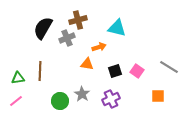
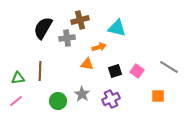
brown cross: moved 2 px right
gray cross: rotated 14 degrees clockwise
green circle: moved 2 px left
